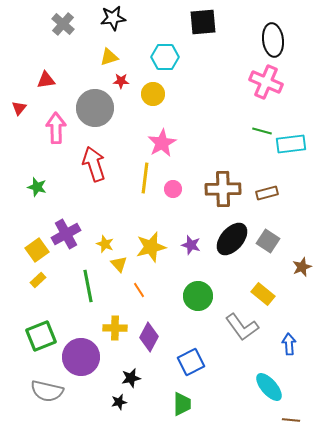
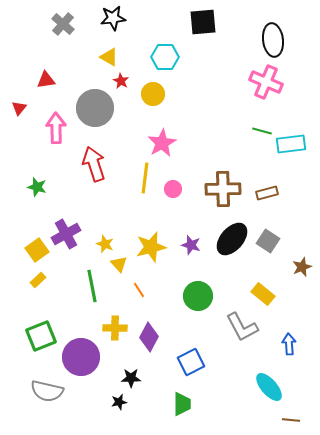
yellow triangle at (109, 57): rotated 48 degrees clockwise
red star at (121, 81): rotated 28 degrees clockwise
green line at (88, 286): moved 4 px right
gray L-shape at (242, 327): rotated 8 degrees clockwise
black star at (131, 378): rotated 12 degrees clockwise
